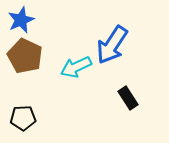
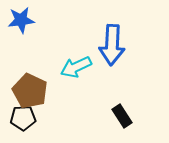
blue star: rotated 16 degrees clockwise
blue arrow: rotated 30 degrees counterclockwise
brown pentagon: moved 5 px right, 35 px down
black rectangle: moved 6 px left, 18 px down
